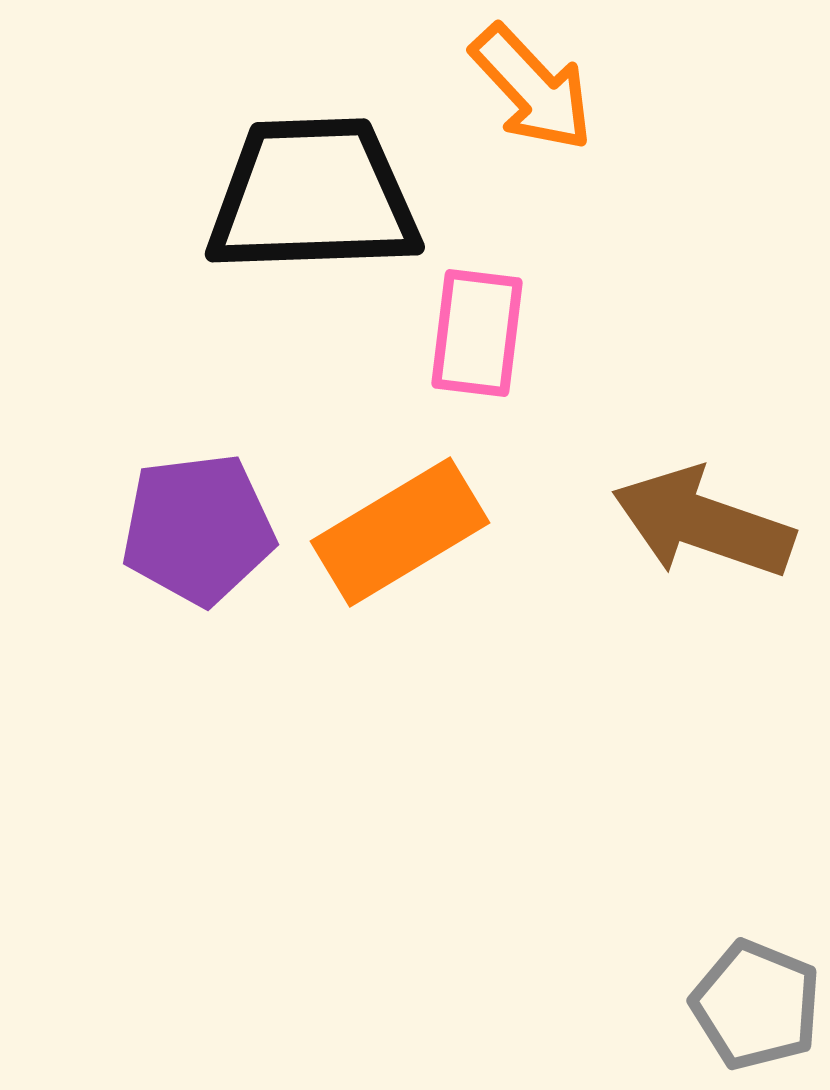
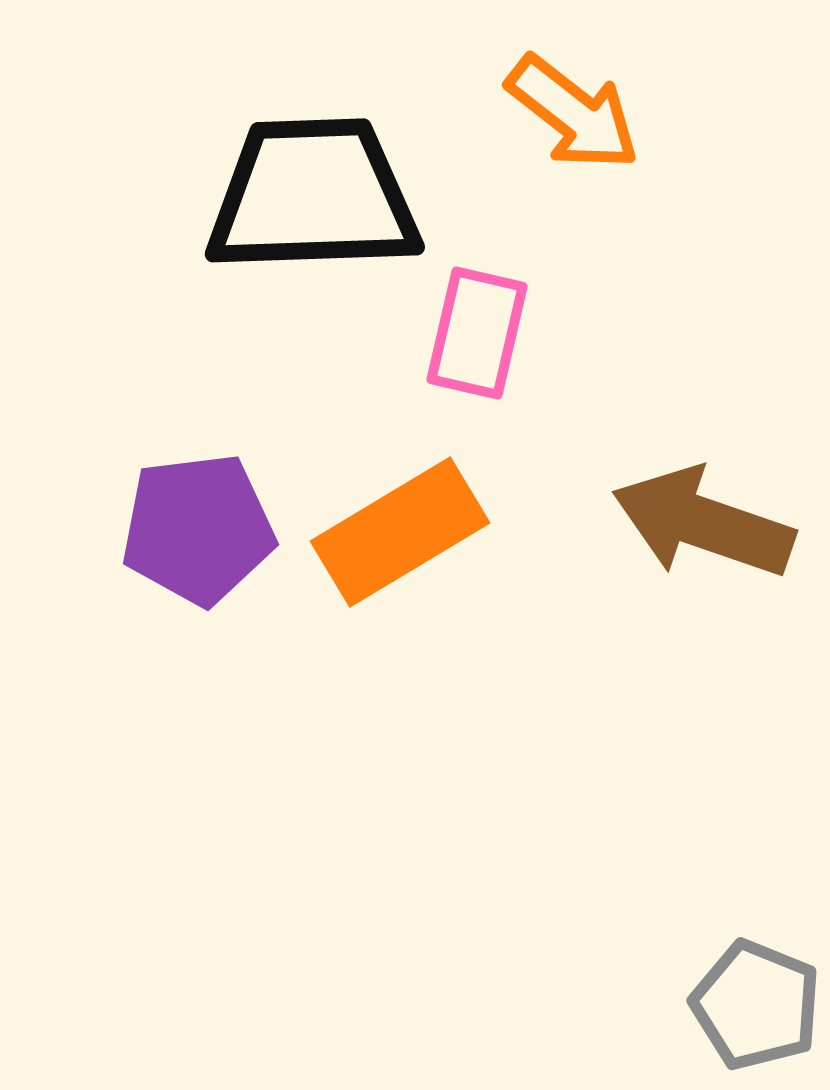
orange arrow: moved 41 px right, 25 px down; rotated 9 degrees counterclockwise
pink rectangle: rotated 6 degrees clockwise
